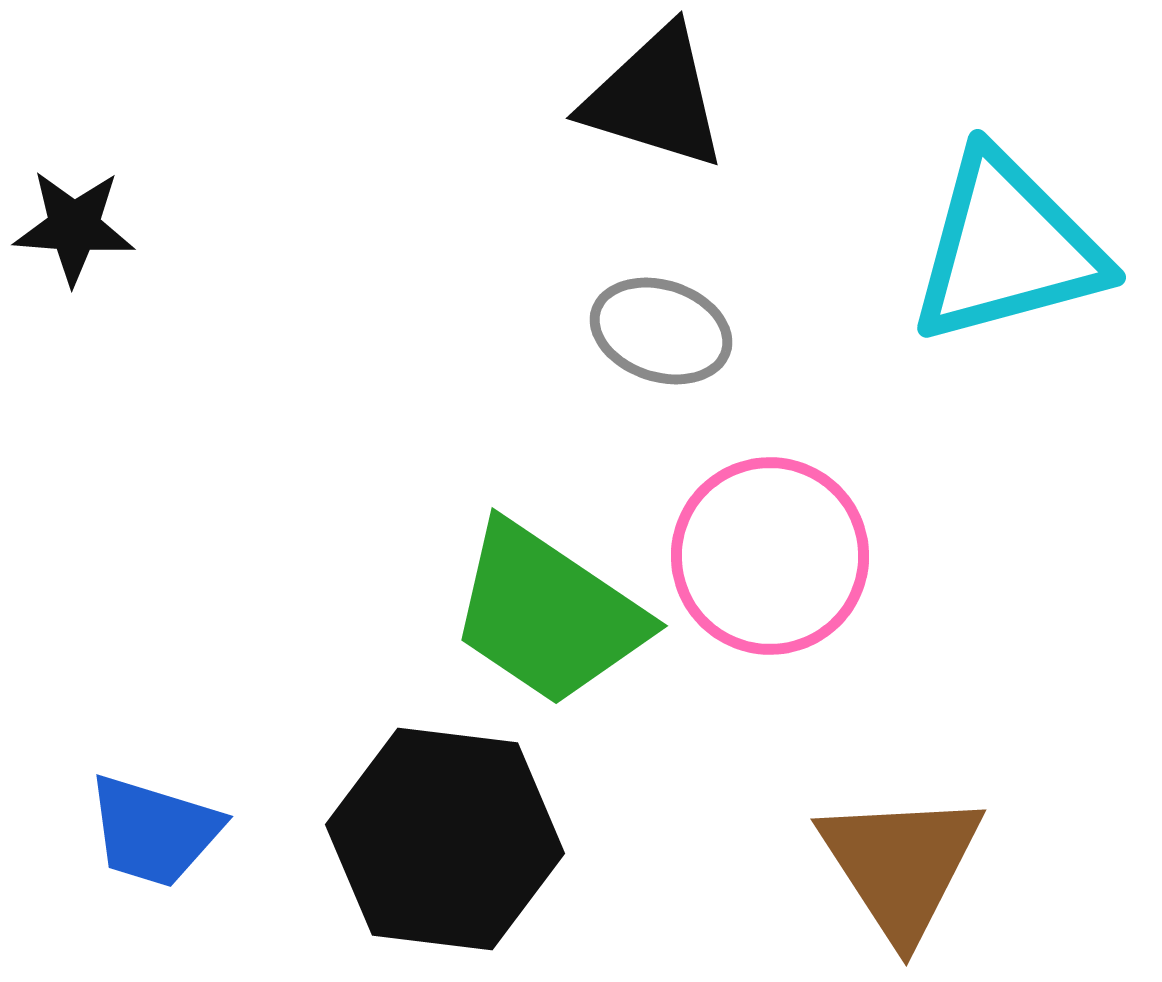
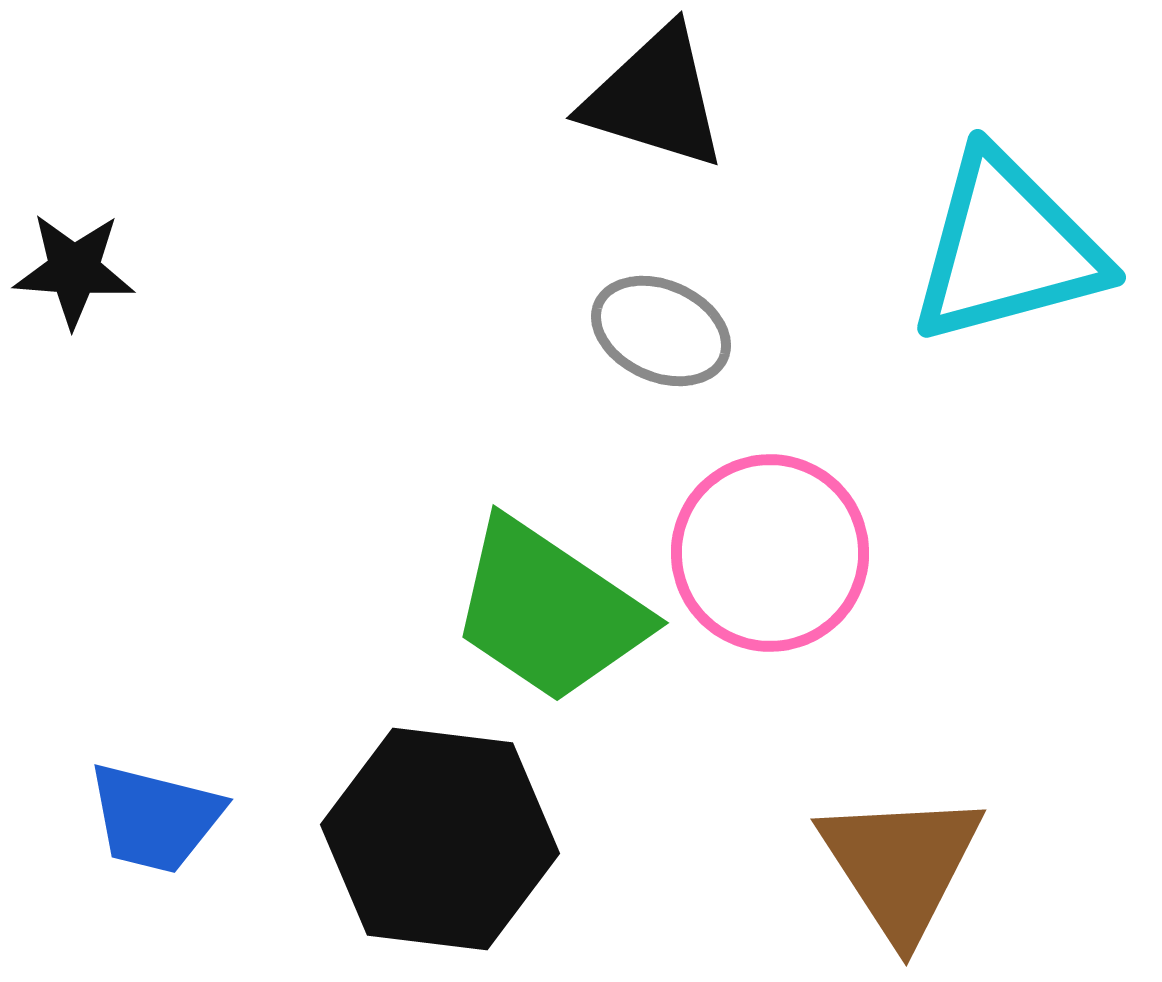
black star: moved 43 px down
gray ellipse: rotated 6 degrees clockwise
pink circle: moved 3 px up
green trapezoid: moved 1 px right, 3 px up
blue trapezoid: moved 1 px right, 13 px up; rotated 3 degrees counterclockwise
black hexagon: moved 5 px left
